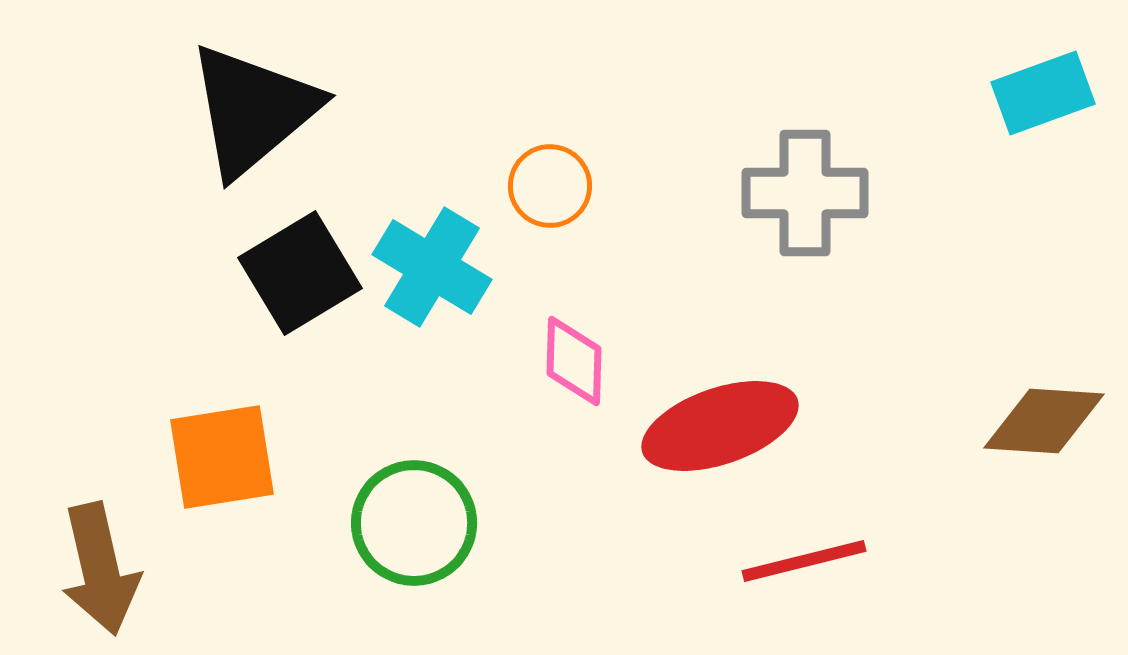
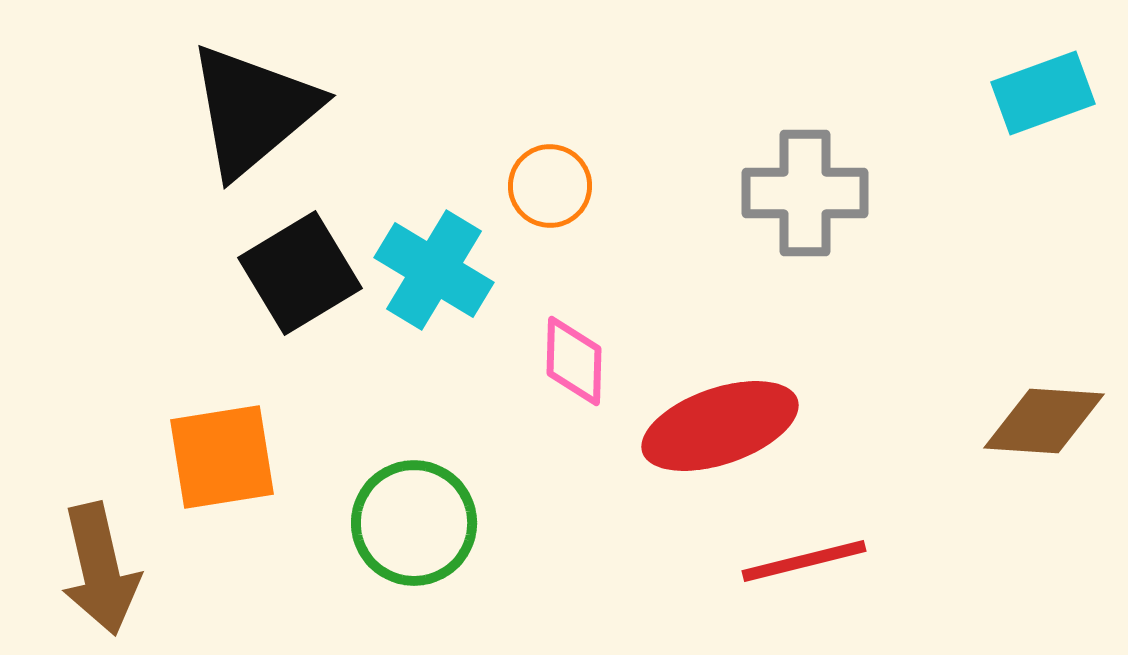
cyan cross: moved 2 px right, 3 px down
